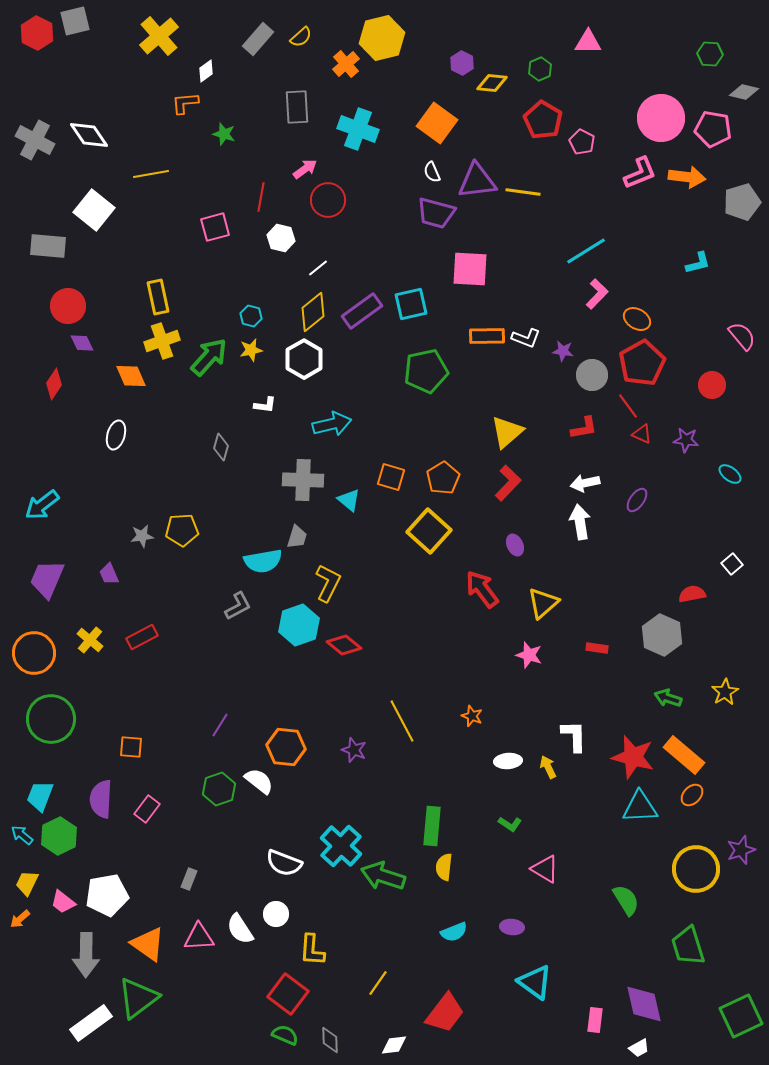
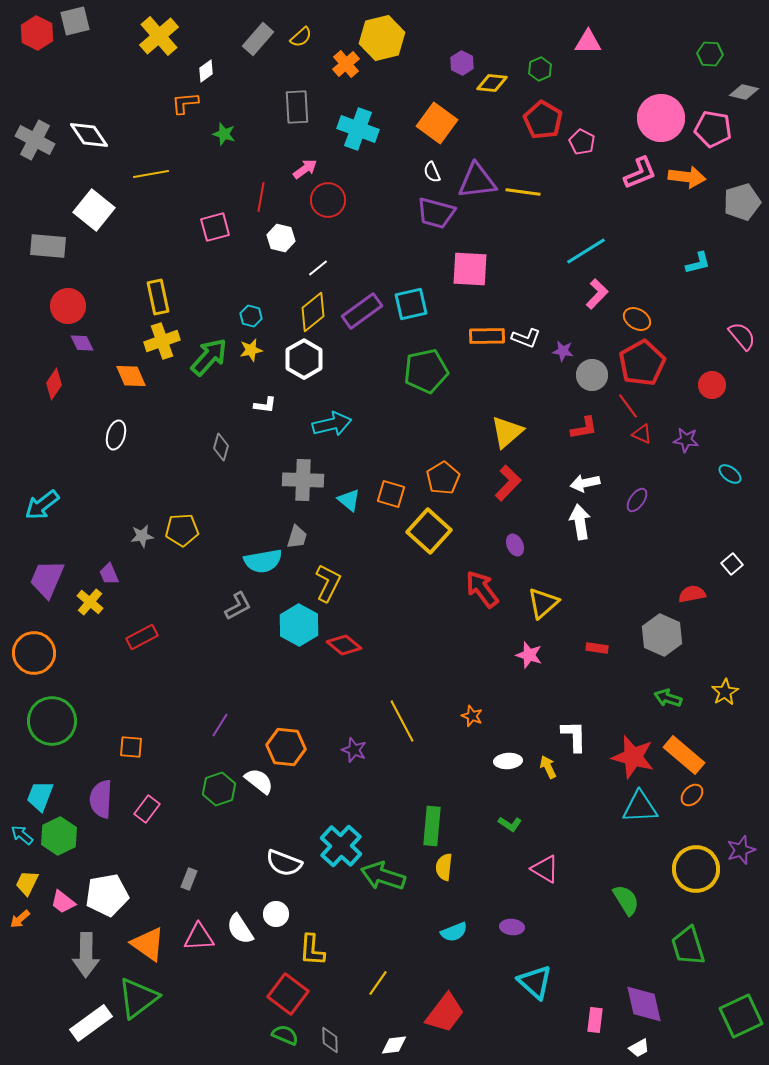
orange square at (391, 477): moved 17 px down
cyan hexagon at (299, 625): rotated 12 degrees counterclockwise
yellow cross at (90, 640): moved 38 px up
green circle at (51, 719): moved 1 px right, 2 px down
cyan triangle at (535, 982): rotated 6 degrees clockwise
